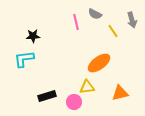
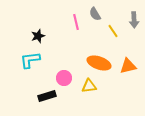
gray semicircle: rotated 32 degrees clockwise
gray arrow: moved 2 px right; rotated 14 degrees clockwise
black star: moved 5 px right; rotated 16 degrees counterclockwise
cyan L-shape: moved 6 px right, 1 px down
orange ellipse: rotated 55 degrees clockwise
yellow triangle: moved 2 px right, 1 px up
orange triangle: moved 8 px right, 27 px up
pink circle: moved 10 px left, 24 px up
